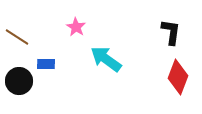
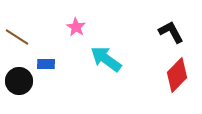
black L-shape: rotated 36 degrees counterclockwise
red diamond: moved 1 px left, 2 px up; rotated 24 degrees clockwise
